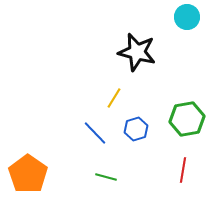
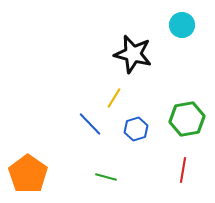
cyan circle: moved 5 px left, 8 px down
black star: moved 4 px left, 2 px down
blue line: moved 5 px left, 9 px up
